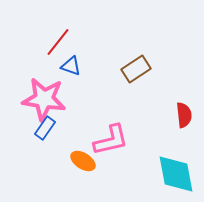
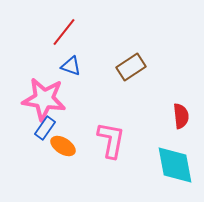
red line: moved 6 px right, 10 px up
brown rectangle: moved 5 px left, 2 px up
red semicircle: moved 3 px left, 1 px down
pink L-shape: rotated 66 degrees counterclockwise
orange ellipse: moved 20 px left, 15 px up
cyan diamond: moved 1 px left, 9 px up
